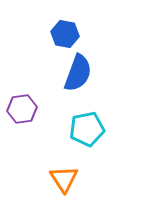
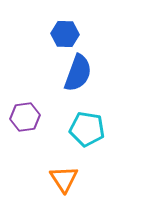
blue hexagon: rotated 8 degrees counterclockwise
purple hexagon: moved 3 px right, 8 px down
cyan pentagon: rotated 20 degrees clockwise
